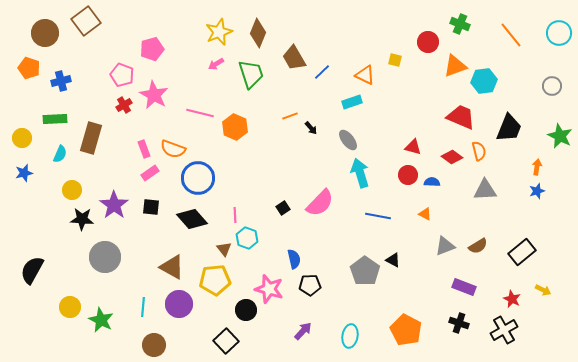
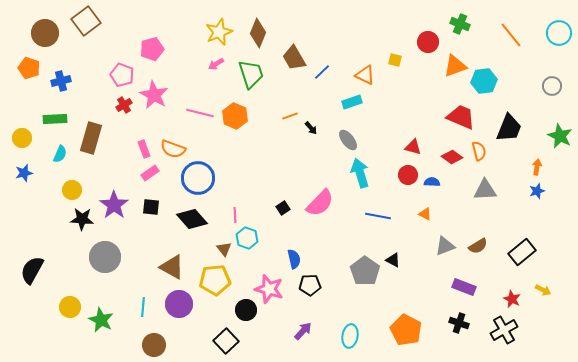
orange hexagon at (235, 127): moved 11 px up
